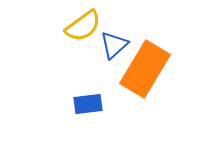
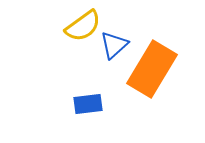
orange rectangle: moved 7 px right
